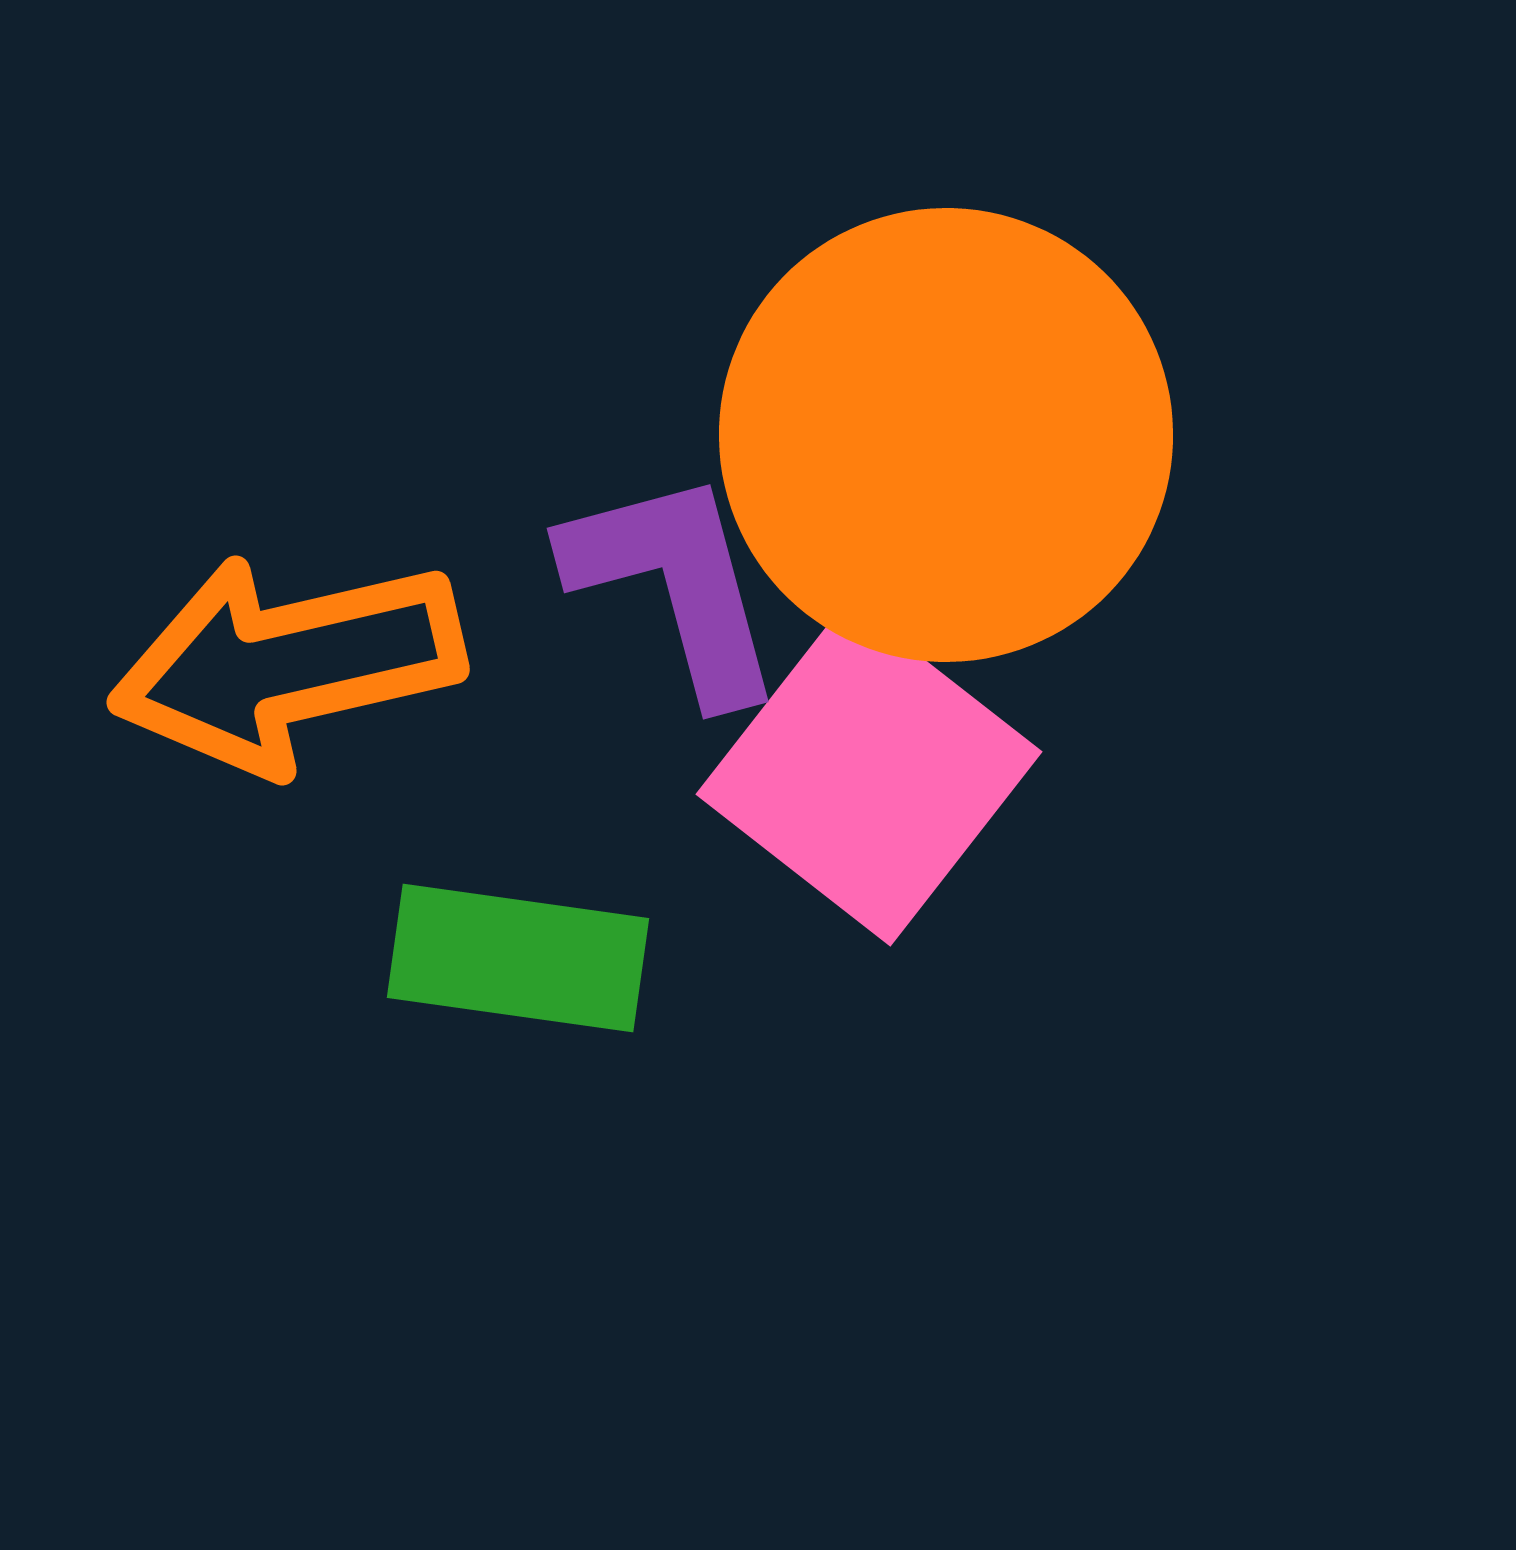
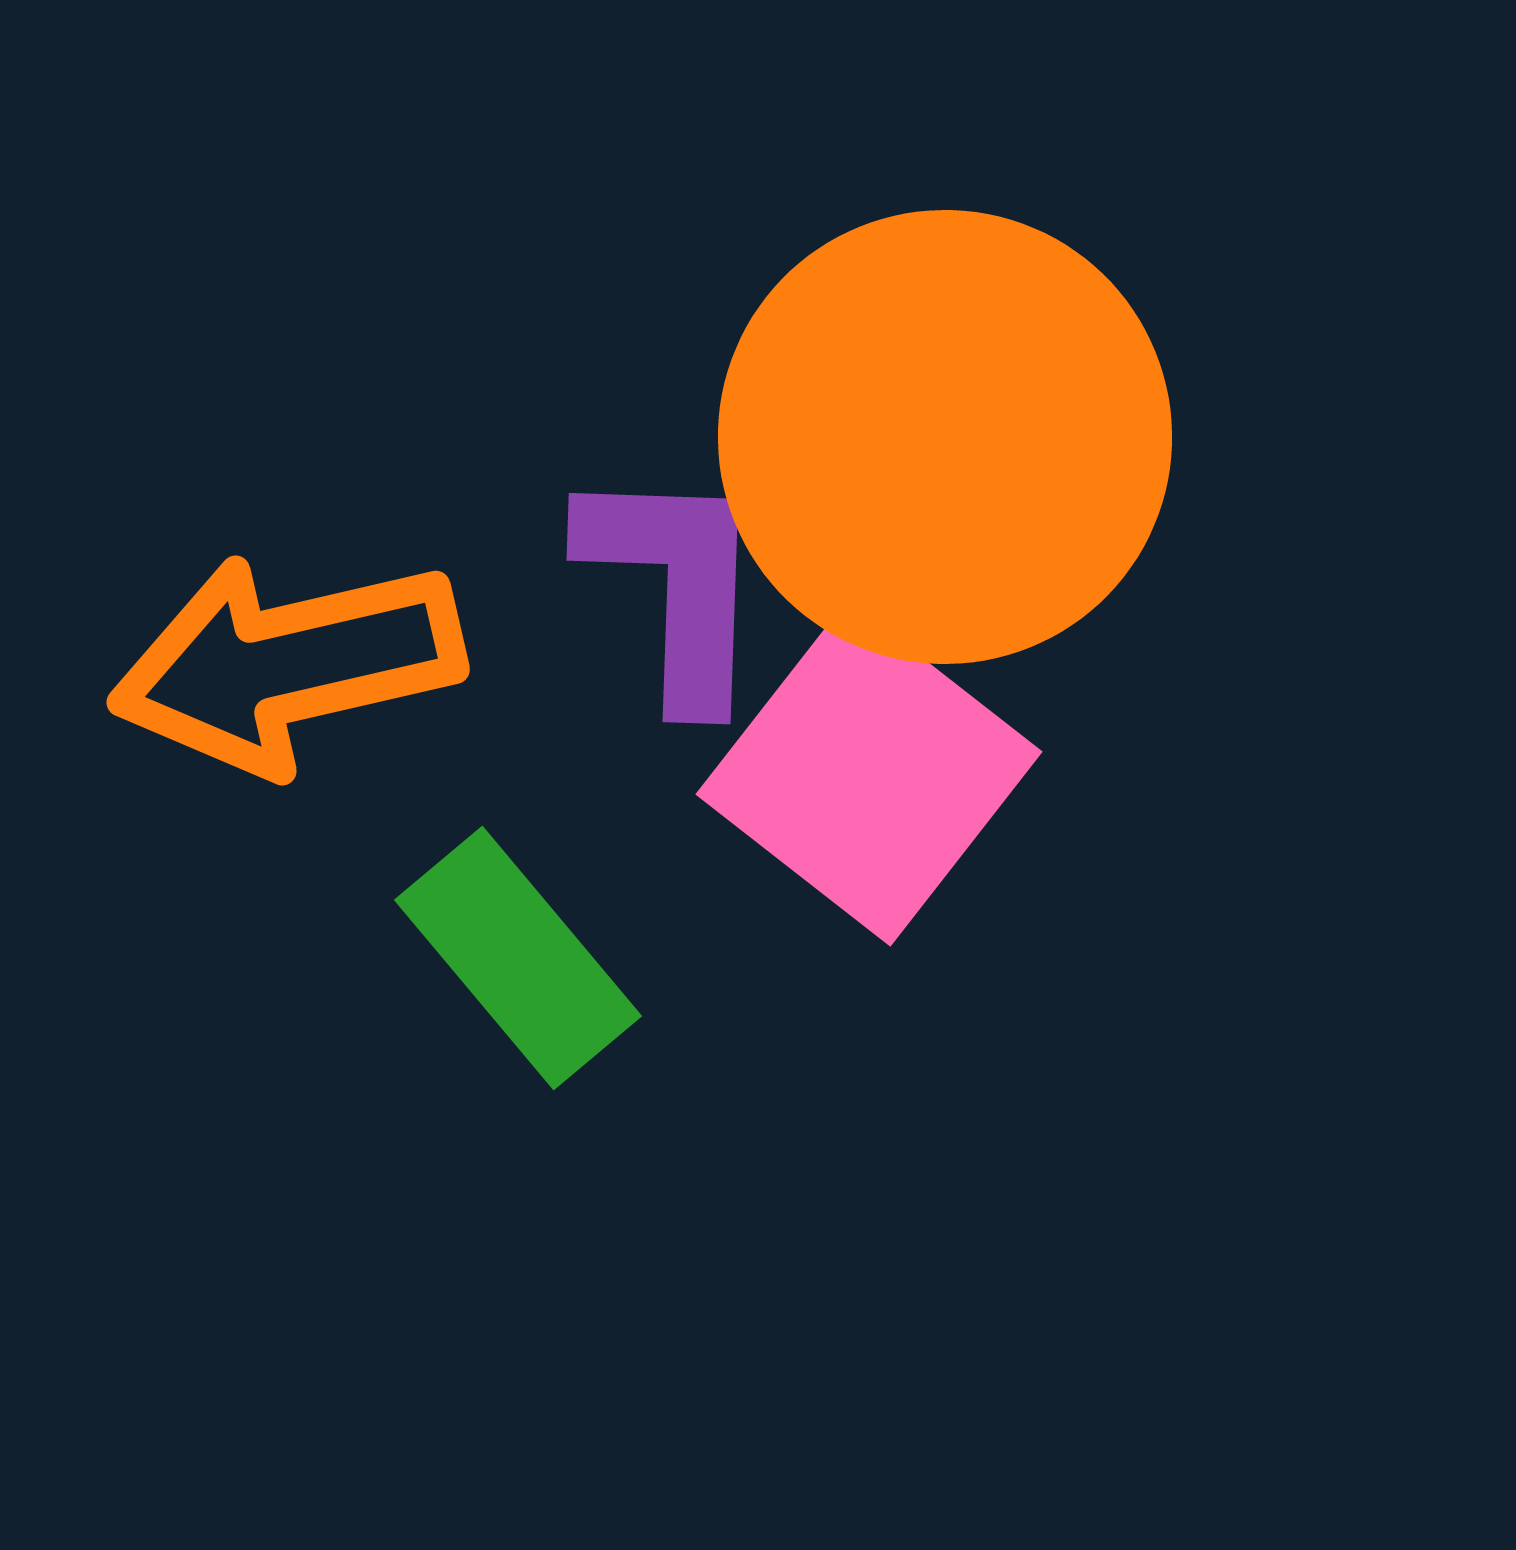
orange circle: moved 1 px left, 2 px down
purple L-shape: rotated 17 degrees clockwise
green rectangle: rotated 42 degrees clockwise
